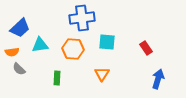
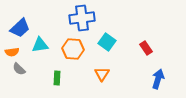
cyan square: rotated 30 degrees clockwise
